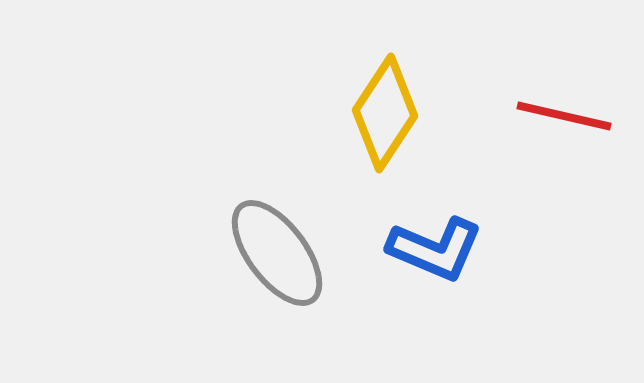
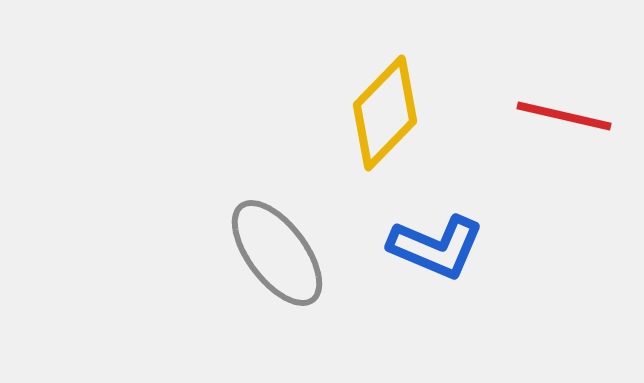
yellow diamond: rotated 11 degrees clockwise
blue L-shape: moved 1 px right, 2 px up
